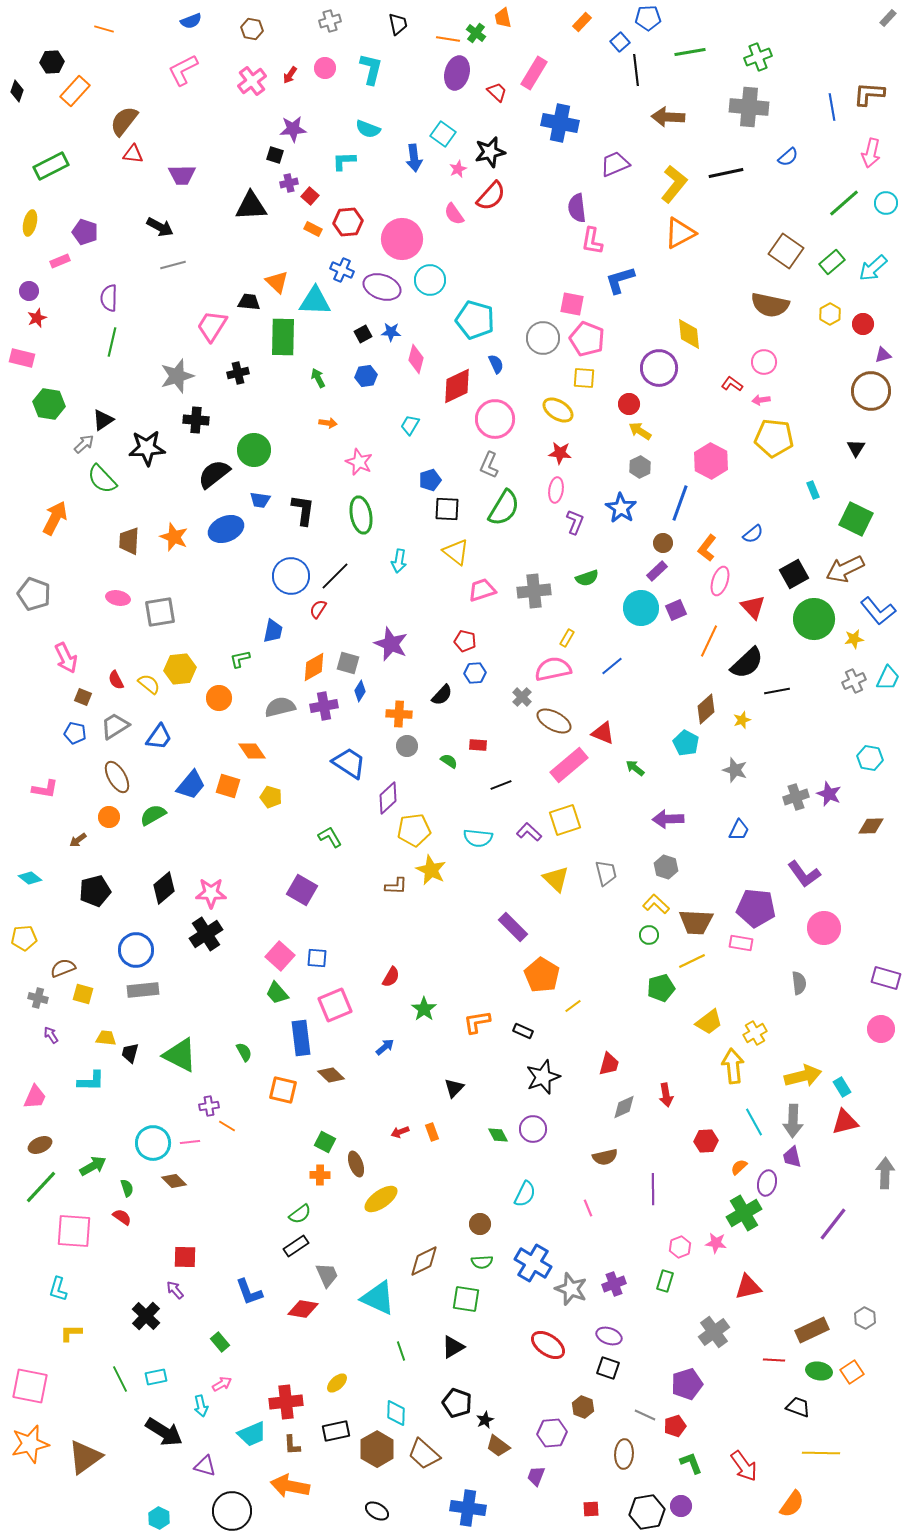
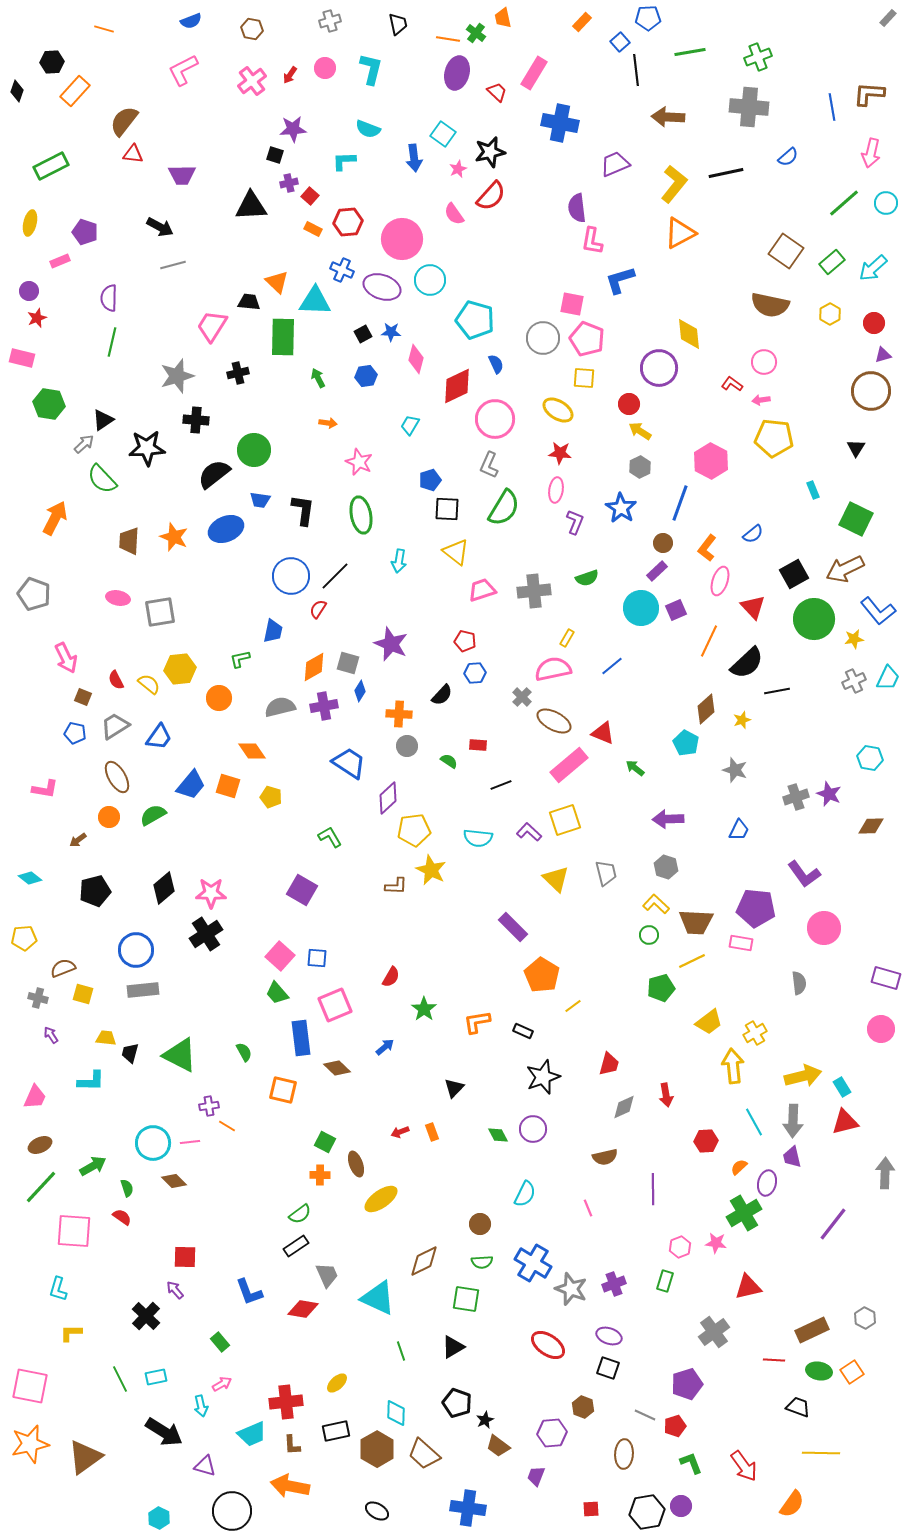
red circle at (863, 324): moved 11 px right, 1 px up
brown diamond at (331, 1075): moved 6 px right, 7 px up
